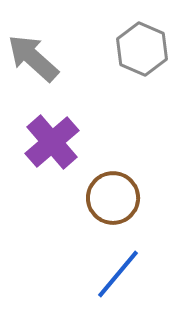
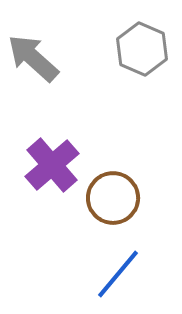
purple cross: moved 23 px down
